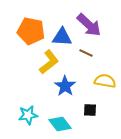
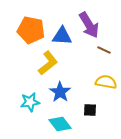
purple arrow: rotated 16 degrees clockwise
orange pentagon: moved 1 px up
blue triangle: moved 1 px up
brown line: moved 18 px right, 3 px up
yellow L-shape: moved 1 px left, 1 px down
yellow semicircle: moved 1 px right, 1 px down
blue star: moved 5 px left, 6 px down
cyan star: moved 2 px right, 13 px up
